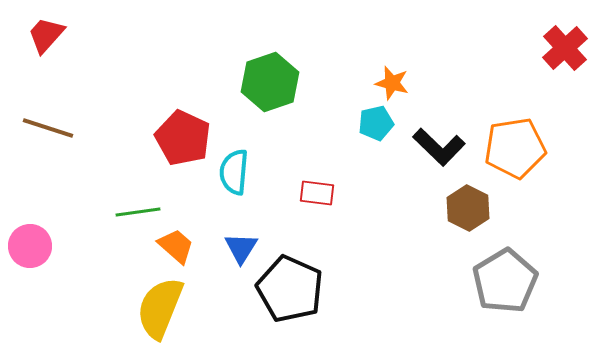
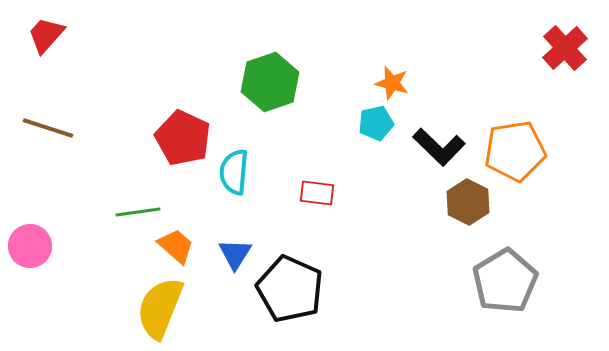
orange pentagon: moved 3 px down
brown hexagon: moved 6 px up
blue triangle: moved 6 px left, 6 px down
